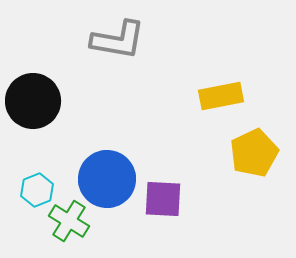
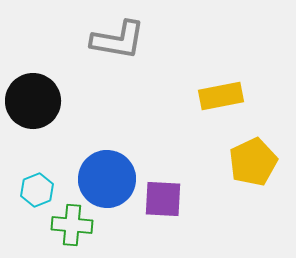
yellow pentagon: moved 1 px left, 9 px down
green cross: moved 3 px right, 4 px down; rotated 27 degrees counterclockwise
